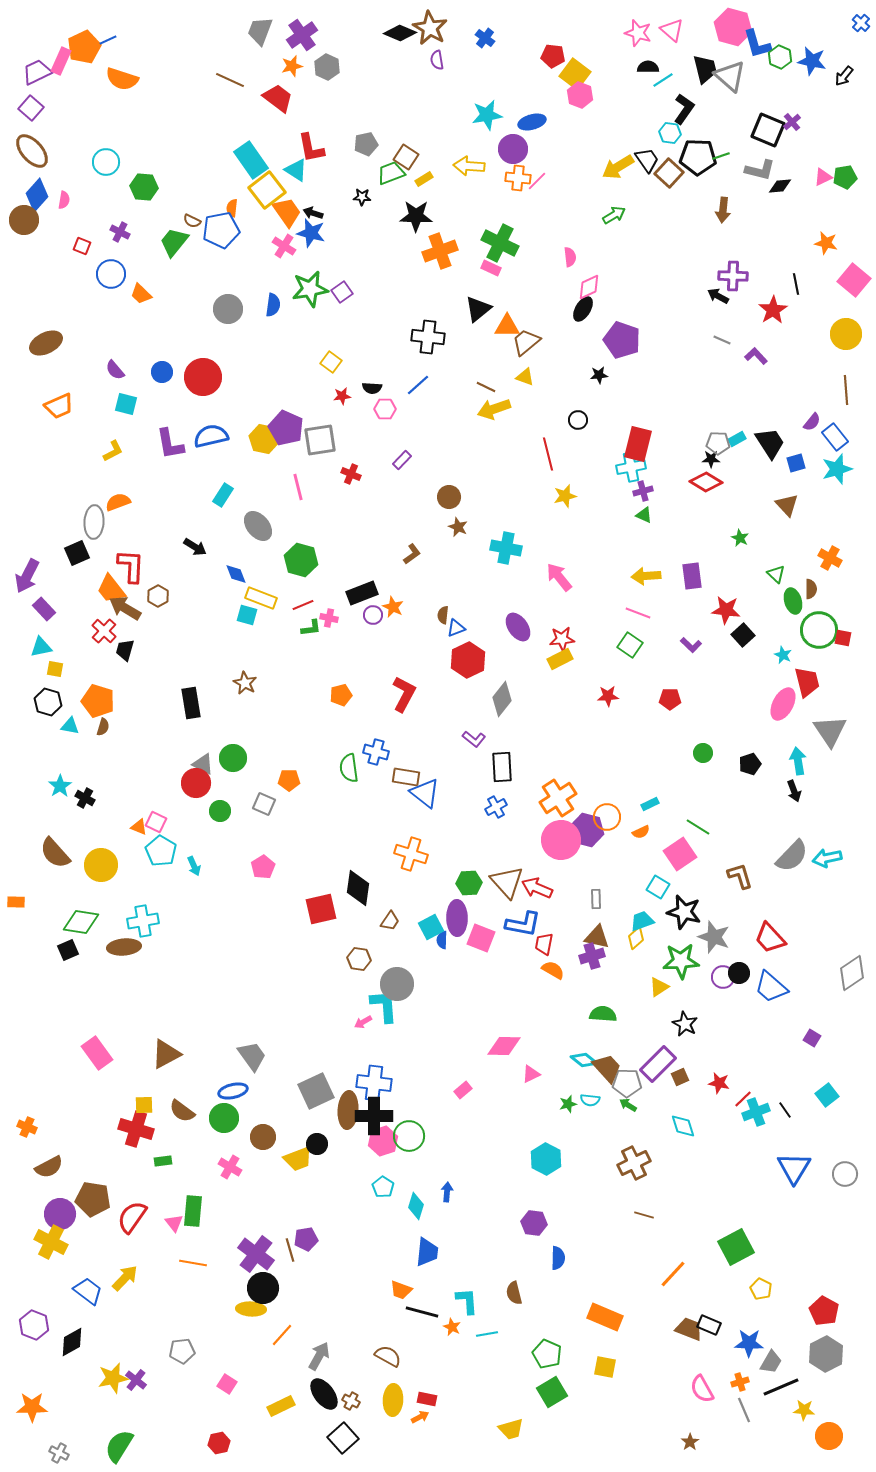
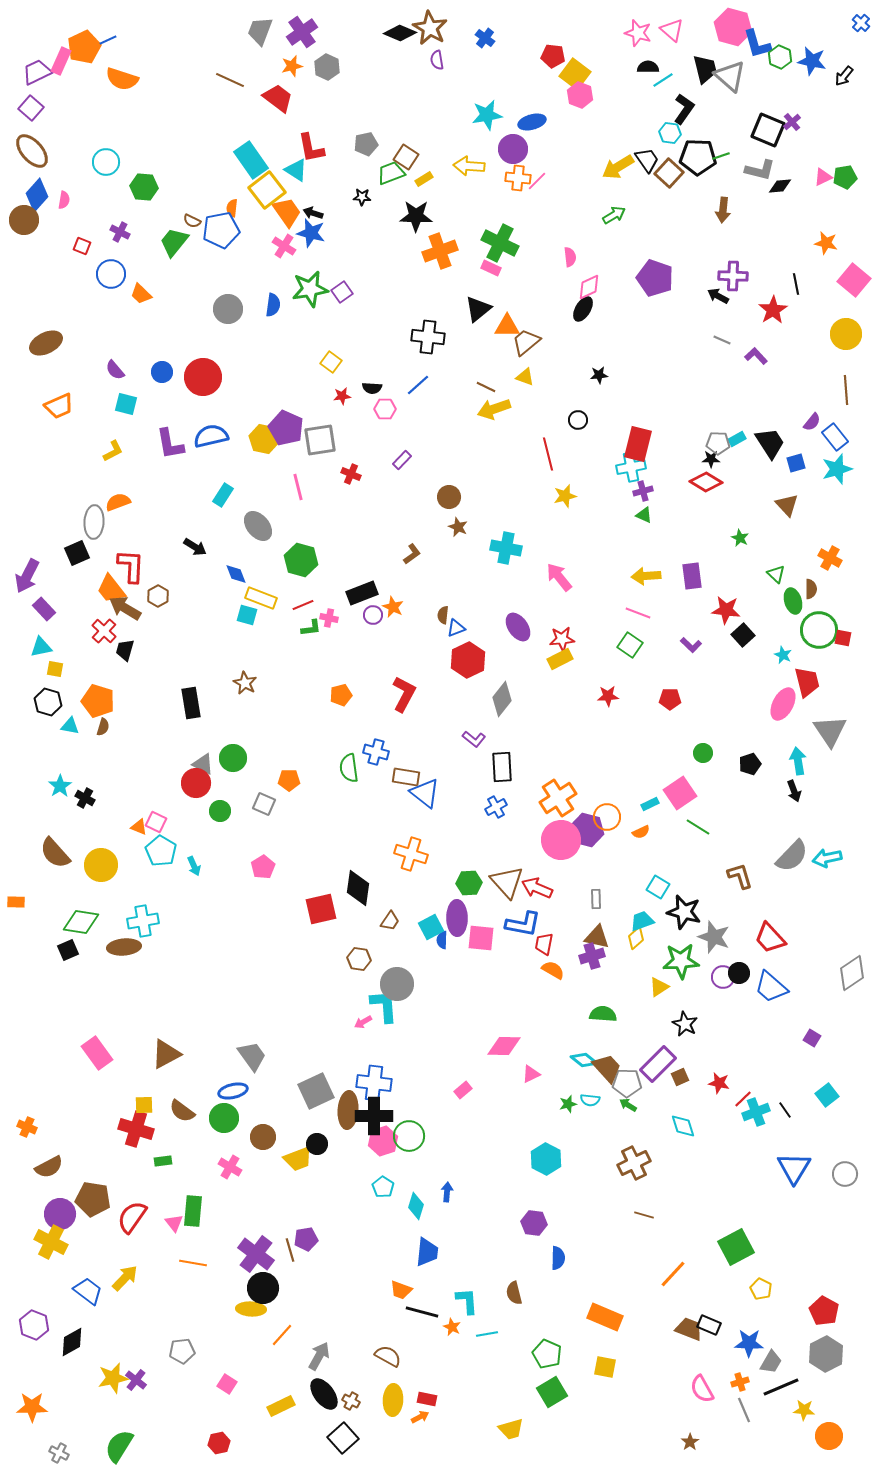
purple cross at (302, 35): moved 3 px up
purple pentagon at (622, 340): moved 33 px right, 62 px up
pink square at (680, 854): moved 61 px up
pink square at (481, 938): rotated 16 degrees counterclockwise
